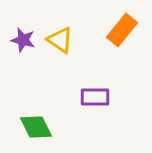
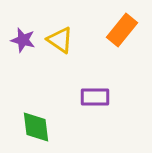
green diamond: rotated 20 degrees clockwise
